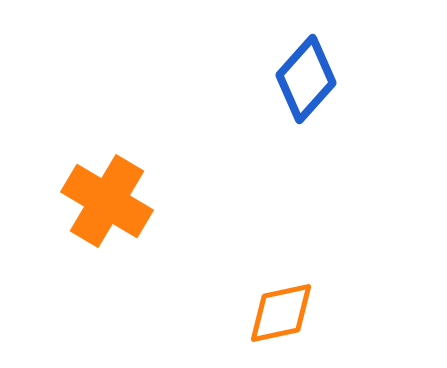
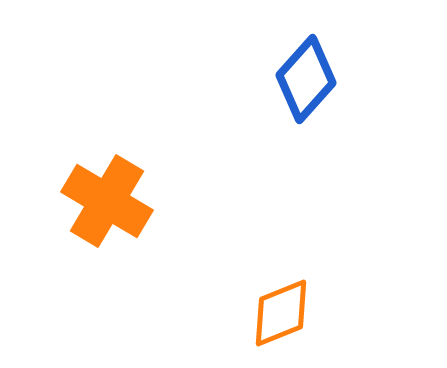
orange diamond: rotated 10 degrees counterclockwise
